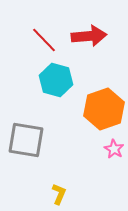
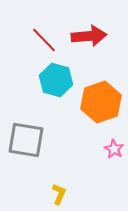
orange hexagon: moved 3 px left, 7 px up
